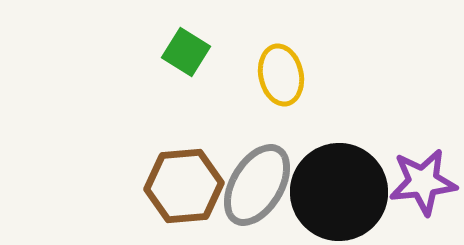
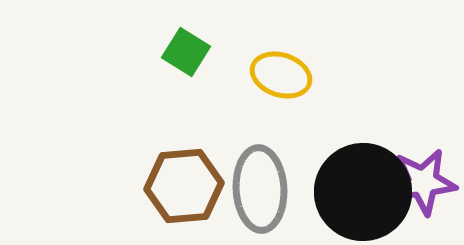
yellow ellipse: rotated 60 degrees counterclockwise
gray ellipse: moved 3 px right, 4 px down; rotated 34 degrees counterclockwise
black circle: moved 24 px right
